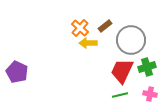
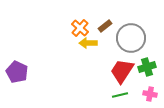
gray circle: moved 2 px up
red trapezoid: rotated 8 degrees clockwise
